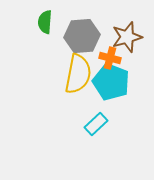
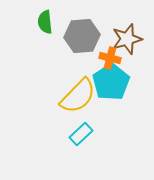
green semicircle: rotated 10 degrees counterclockwise
brown star: moved 2 px down
yellow semicircle: moved 22 px down; rotated 33 degrees clockwise
cyan pentagon: rotated 18 degrees clockwise
cyan rectangle: moved 15 px left, 10 px down
